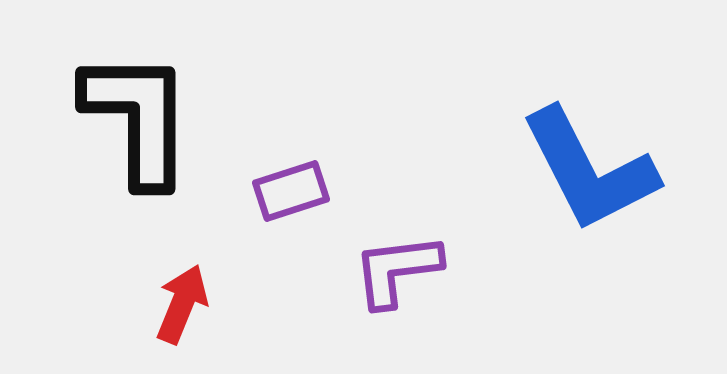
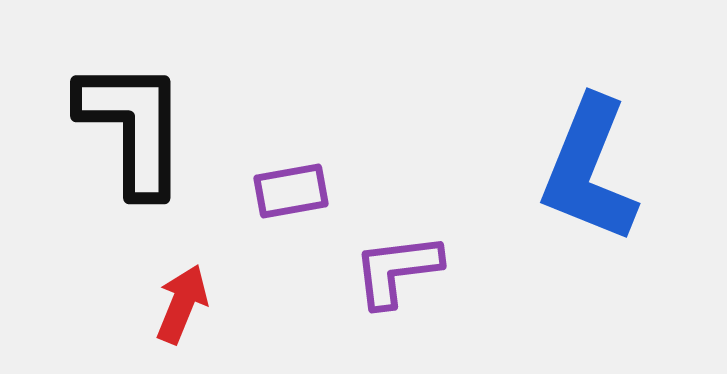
black L-shape: moved 5 px left, 9 px down
blue L-shape: rotated 49 degrees clockwise
purple rectangle: rotated 8 degrees clockwise
